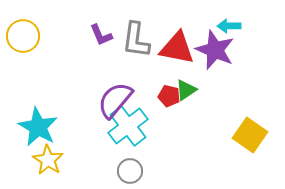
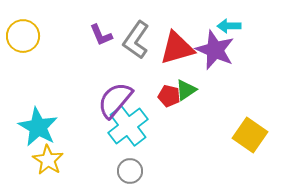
gray L-shape: rotated 27 degrees clockwise
red triangle: rotated 27 degrees counterclockwise
